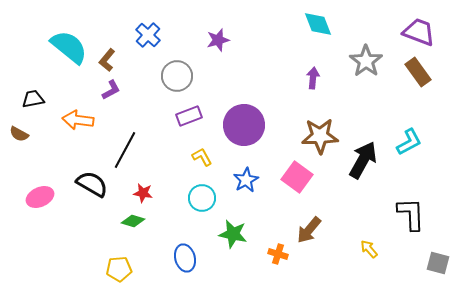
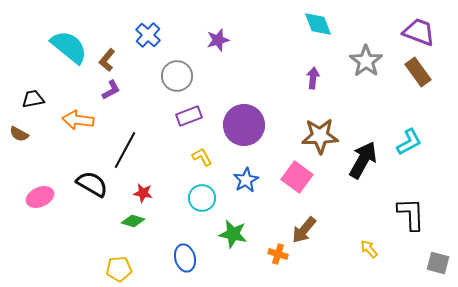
brown arrow: moved 5 px left
